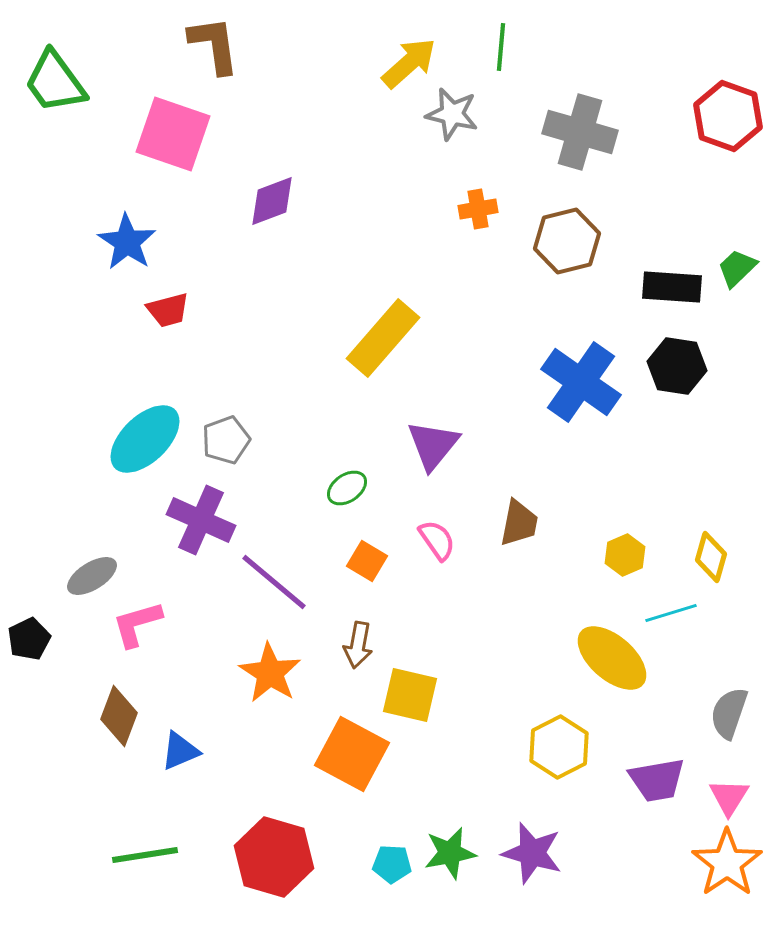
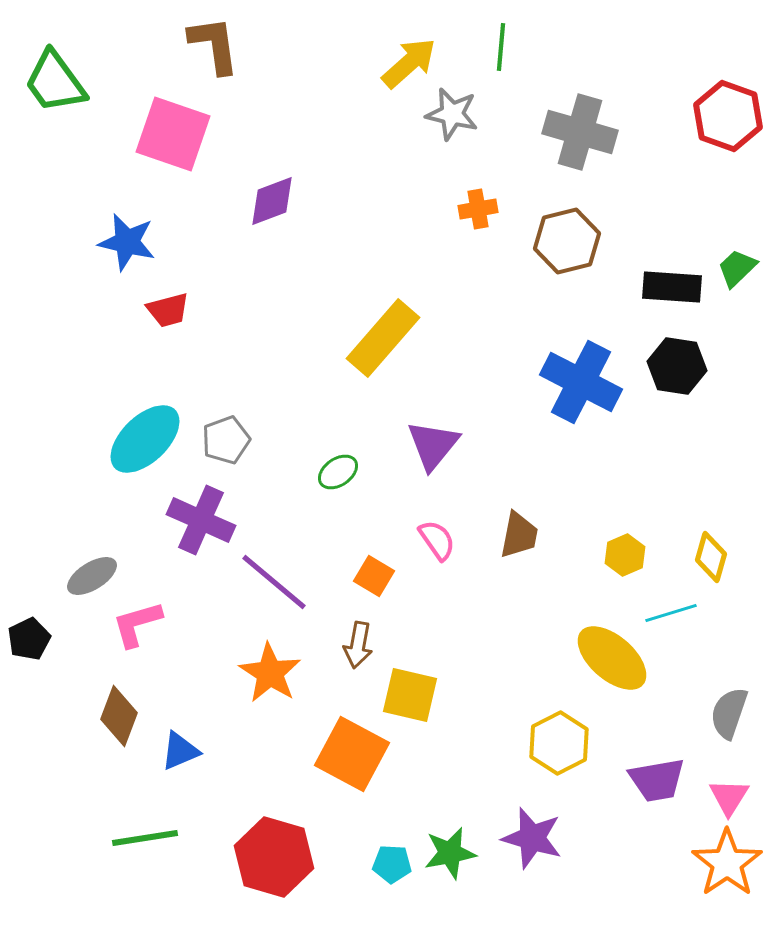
blue star at (127, 242): rotated 20 degrees counterclockwise
blue cross at (581, 382): rotated 8 degrees counterclockwise
green ellipse at (347, 488): moved 9 px left, 16 px up
brown trapezoid at (519, 523): moved 12 px down
orange square at (367, 561): moved 7 px right, 15 px down
yellow hexagon at (559, 747): moved 4 px up
purple star at (532, 853): moved 15 px up
green line at (145, 855): moved 17 px up
